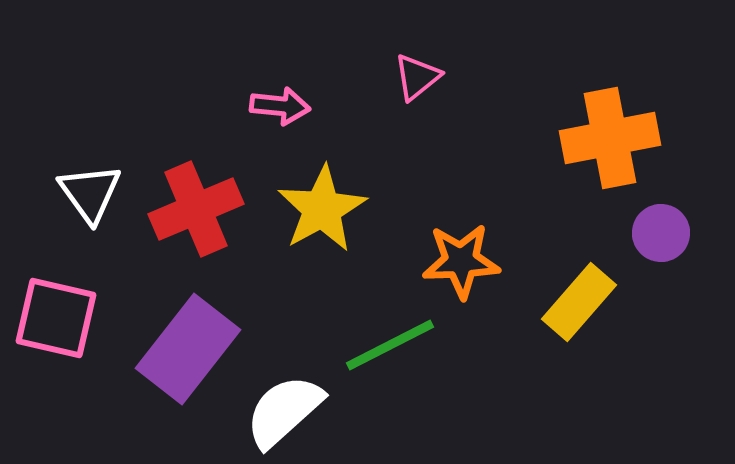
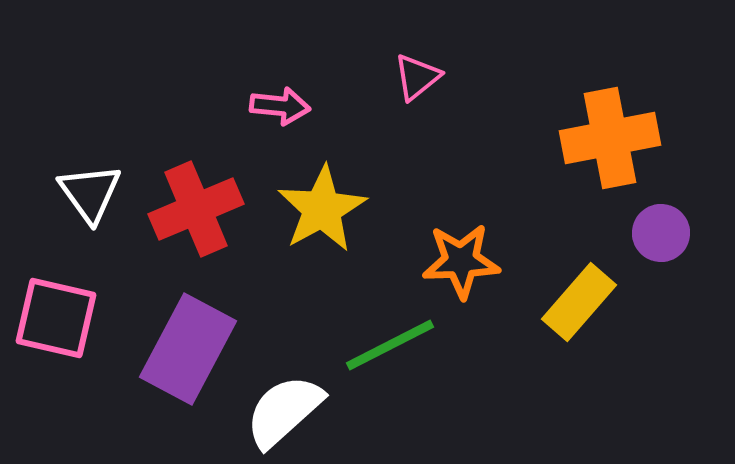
purple rectangle: rotated 10 degrees counterclockwise
